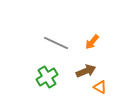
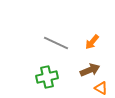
brown arrow: moved 4 px right, 1 px up
green cross: rotated 20 degrees clockwise
orange triangle: moved 1 px right, 1 px down
